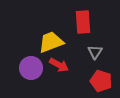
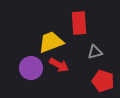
red rectangle: moved 4 px left, 1 px down
gray triangle: rotated 42 degrees clockwise
red pentagon: moved 2 px right
